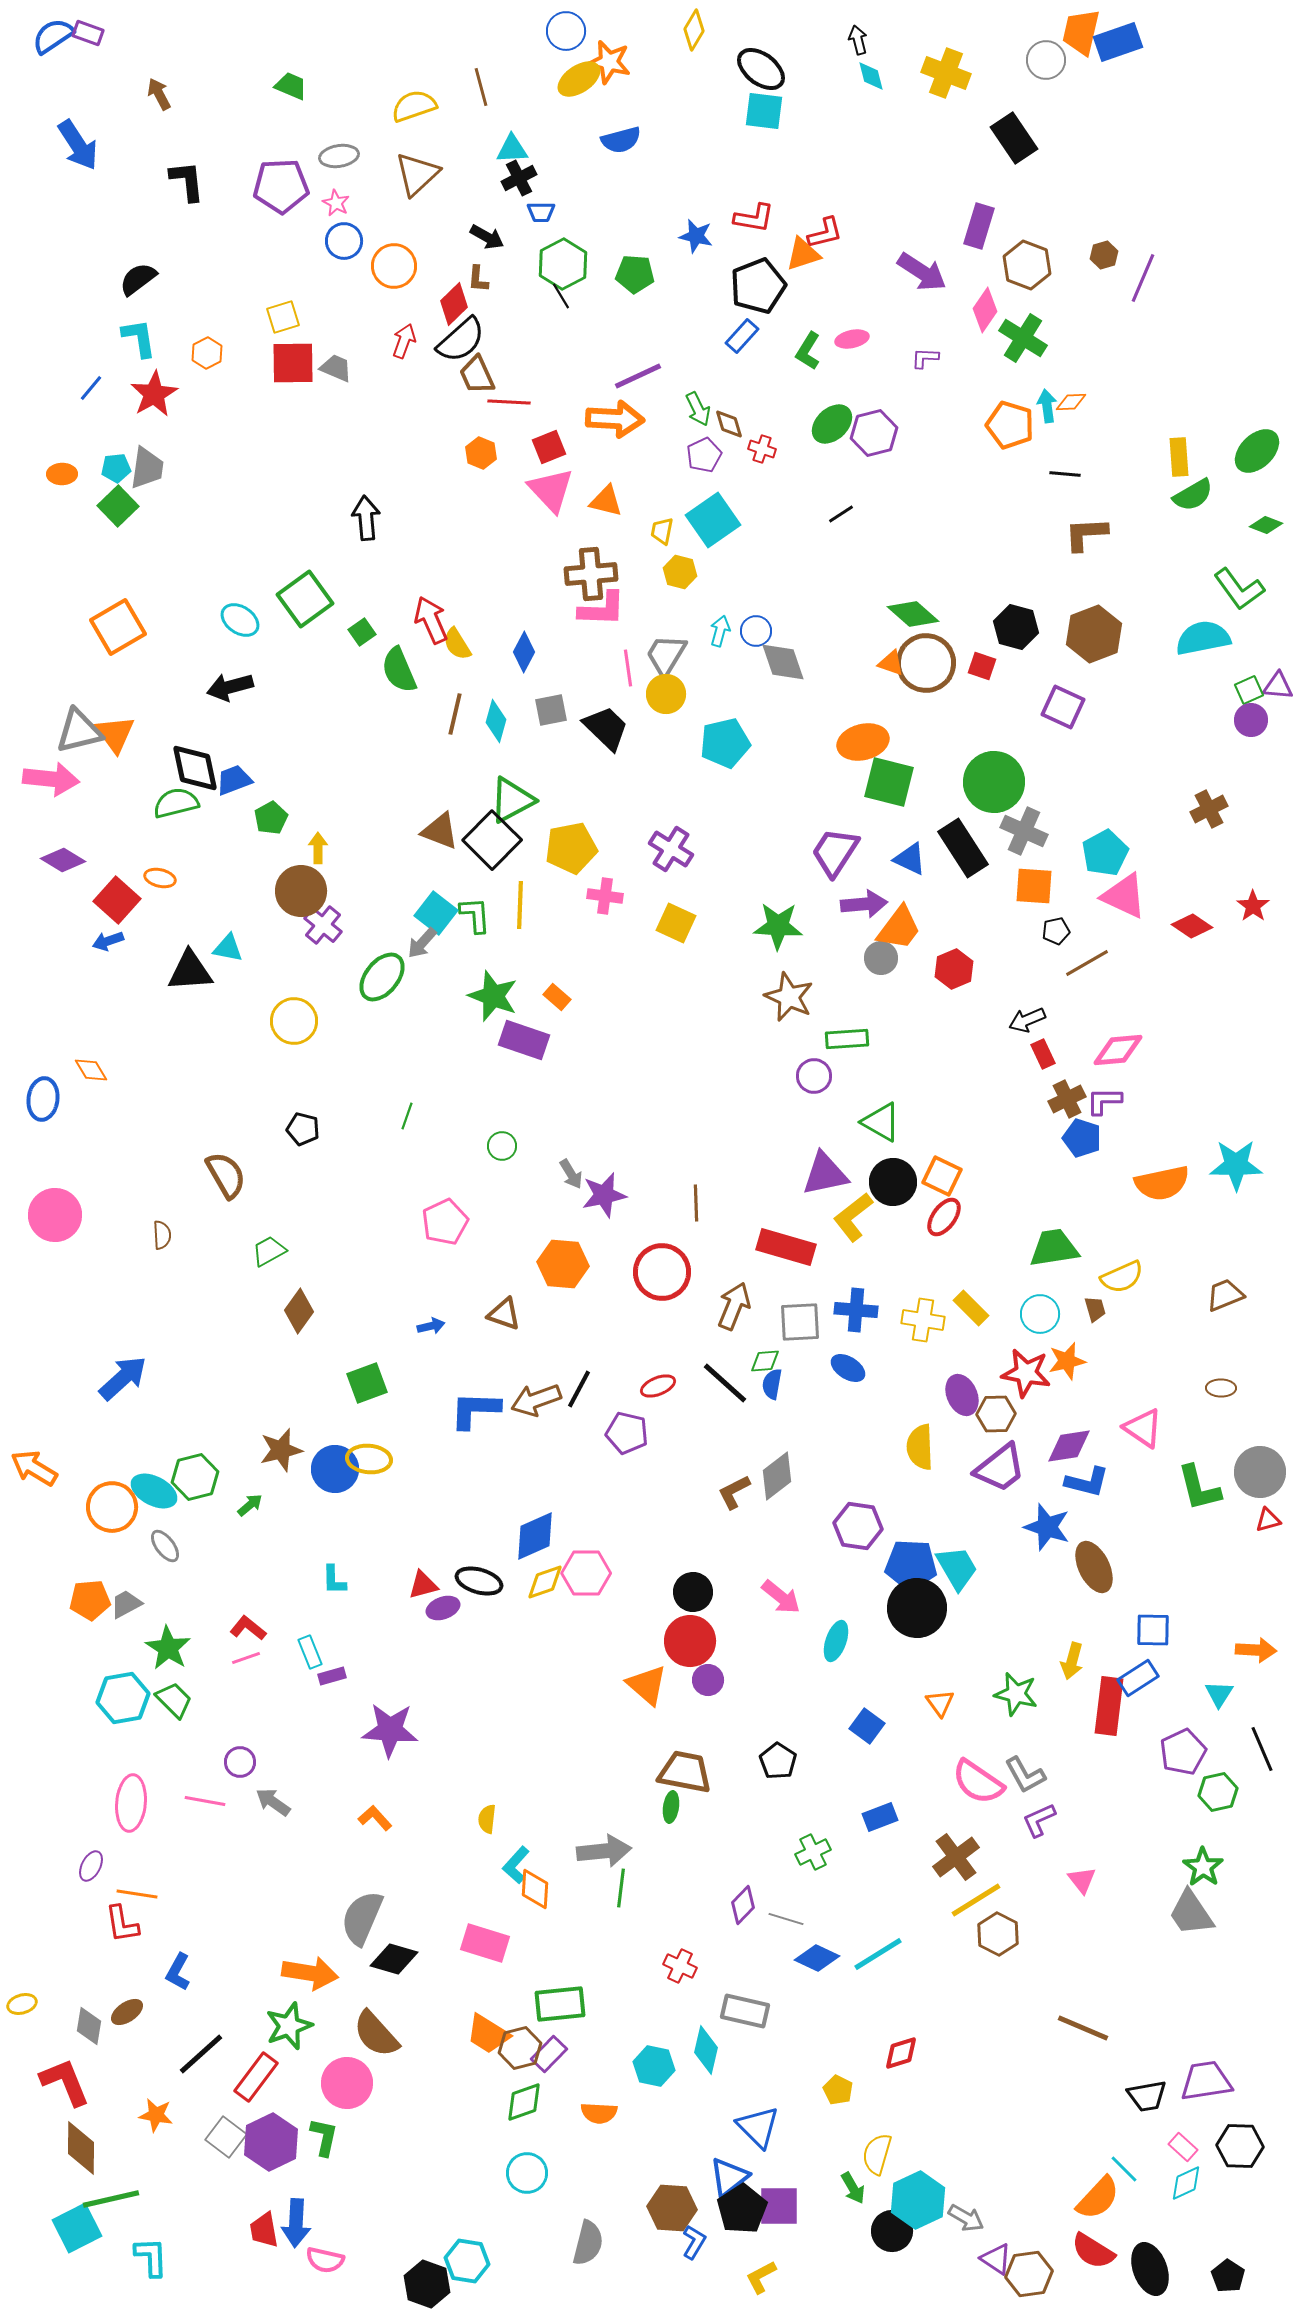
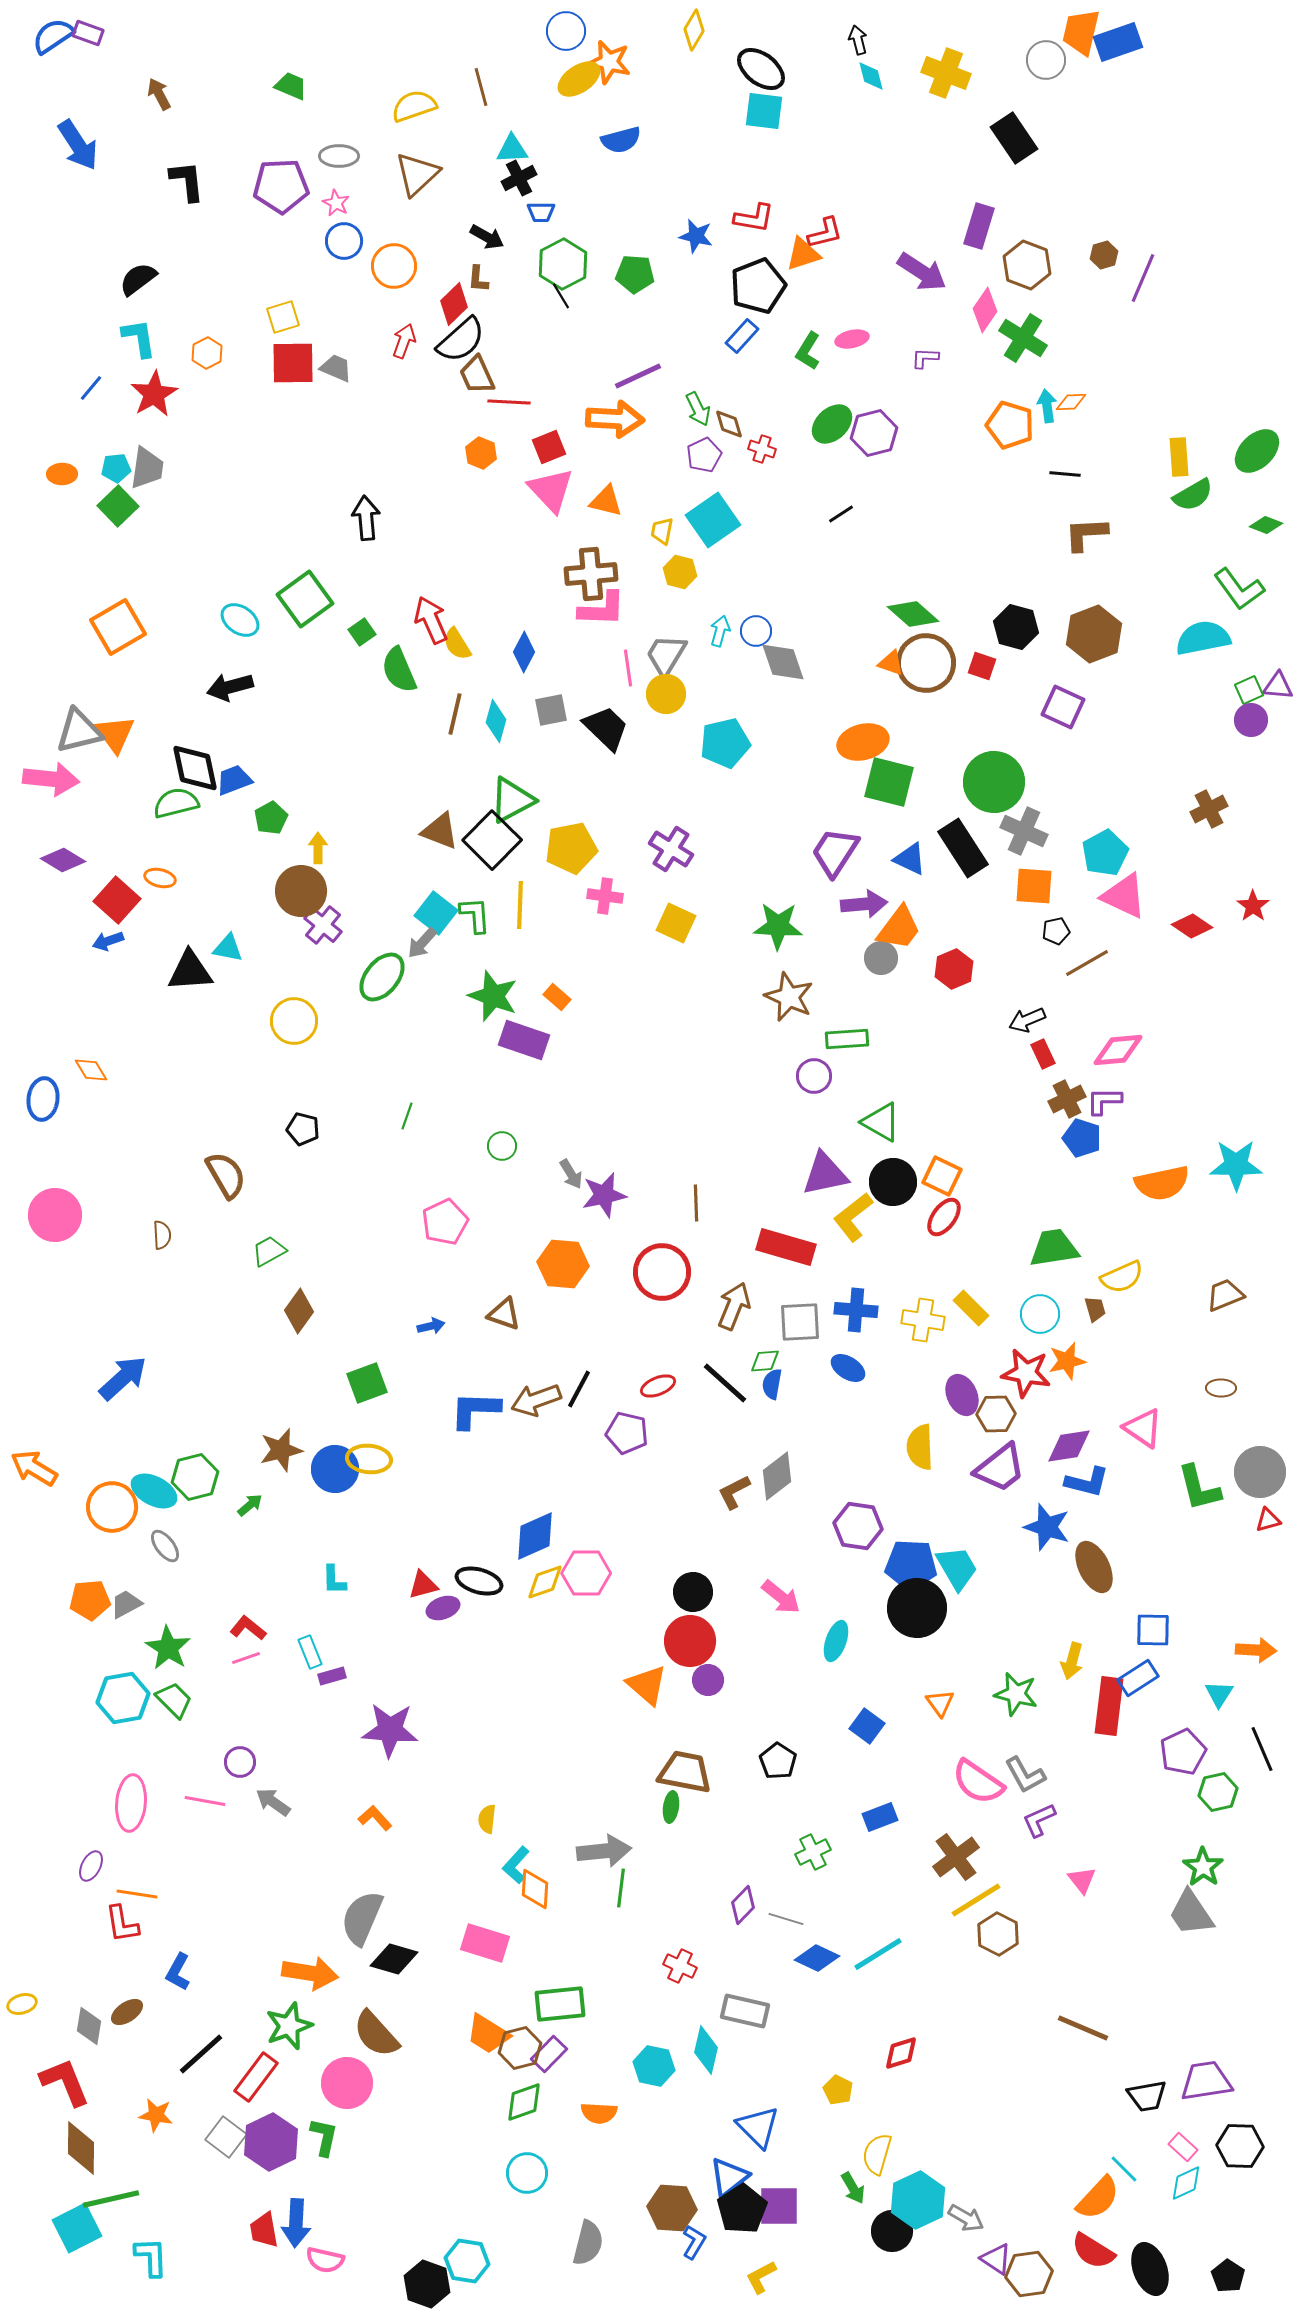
gray ellipse at (339, 156): rotated 9 degrees clockwise
